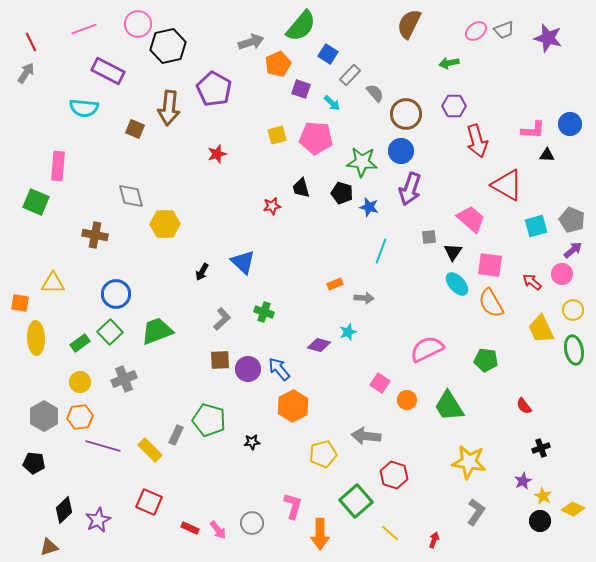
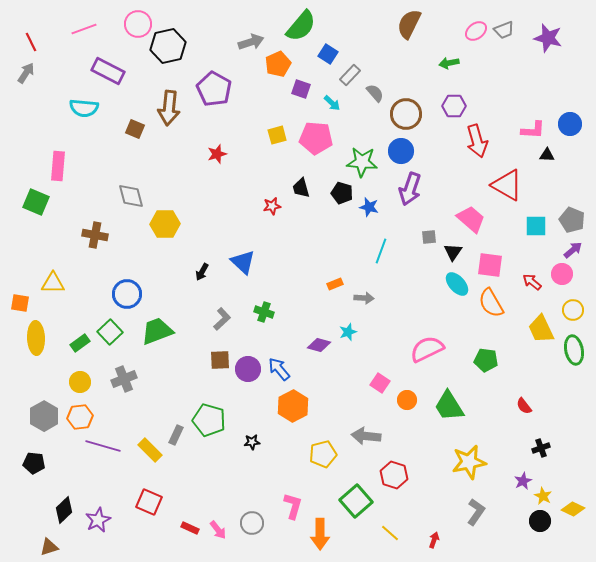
cyan square at (536, 226): rotated 15 degrees clockwise
blue circle at (116, 294): moved 11 px right
yellow star at (469, 462): rotated 20 degrees counterclockwise
